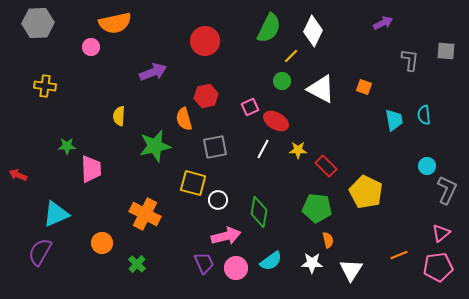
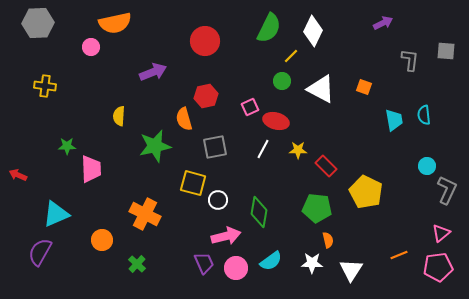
red ellipse at (276, 121): rotated 15 degrees counterclockwise
orange circle at (102, 243): moved 3 px up
